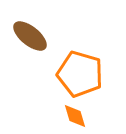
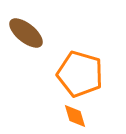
brown ellipse: moved 4 px left, 3 px up
